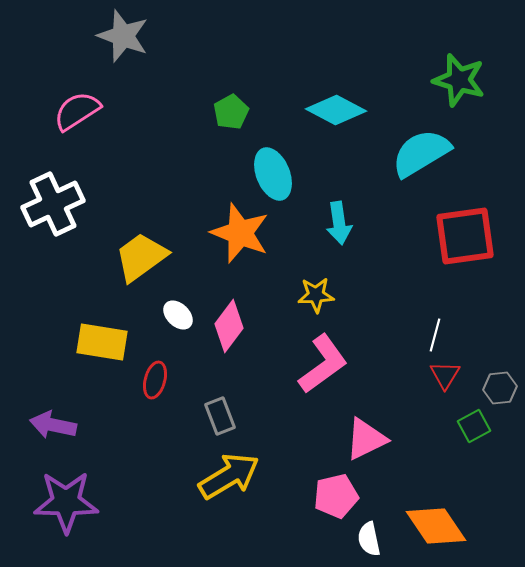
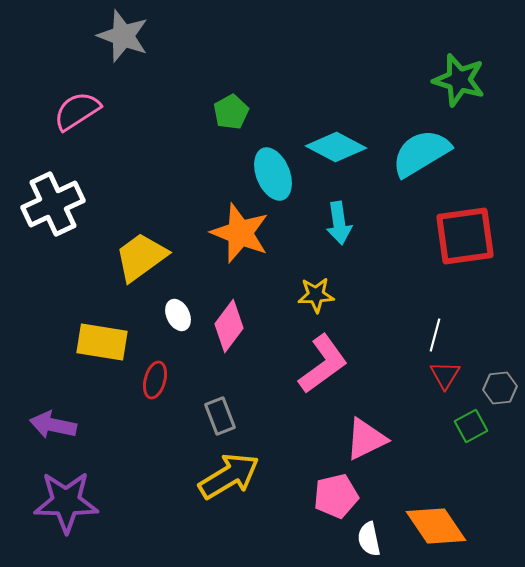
cyan diamond: moved 37 px down
white ellipse: rotated 20 degrees clockwise
green square: moved 3 px left
